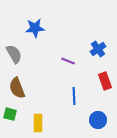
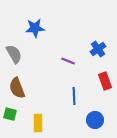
blue circle: moved 3 px left
